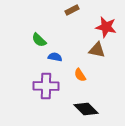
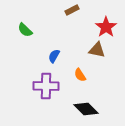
red star: rotated 25 degrees clockwise
green semicircle: moved 14 px left, 10 px up
blue semicircle: moved 1 px left, 1 px up; rotated 72 degrees counterclockwise
